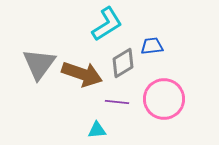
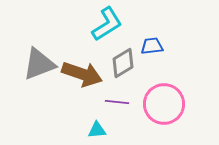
gray triangle: rotated 33 degrees clockwise
pink circle: moved 5 px down
